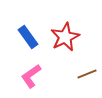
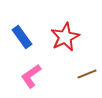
blue rectangle: moved 6 px left
